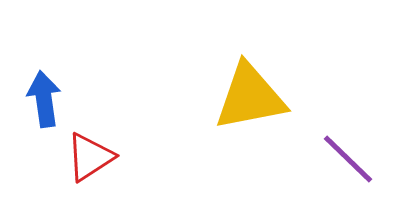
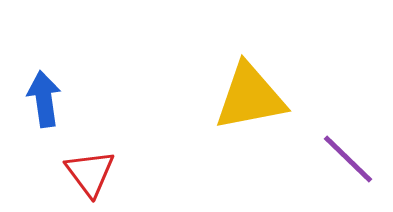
red triangle: moved 16 px down; rotated 34 degrees counterclockwise
